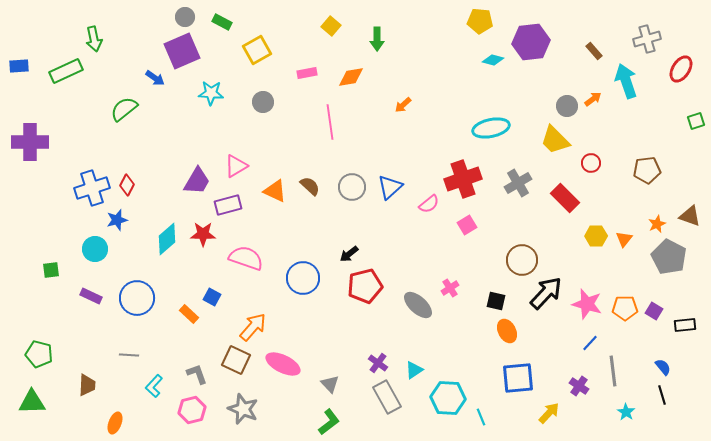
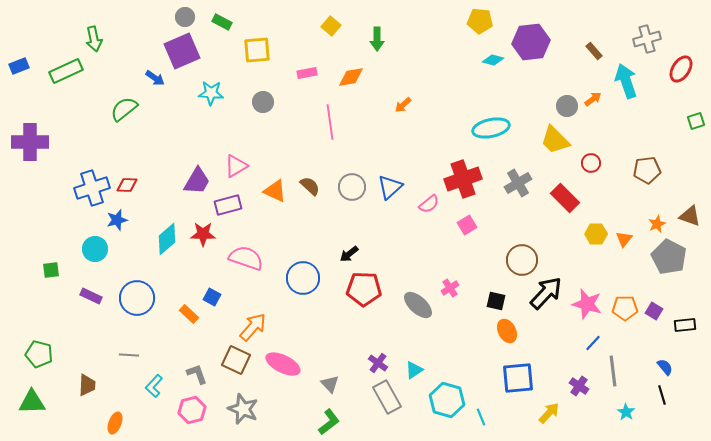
yellow square at (257, 50): rotated 24 degrees clockwise
blue rectangle at (19, 66): rotated 18 degrees counterclockwise
red diamond at (127, 185): rotated 65 degrees clockwise
yellow hexagon at (596, 236): moved 2 px up
red pentagon at (365, 286): moved 1 px left, 3 px down; rotated 16 degrees clockwise
blue line at (590, 343): moved 3 px right
blue semicircle at (663, 367): moved 2 px right
cyan hexagon at (448, 398): moved 1 px left, 2 px down; rotated 12 degrees clockwise
